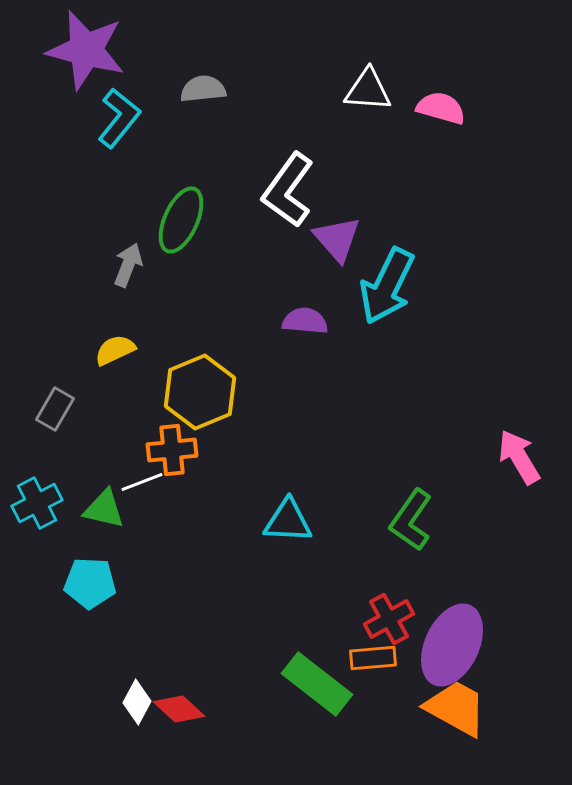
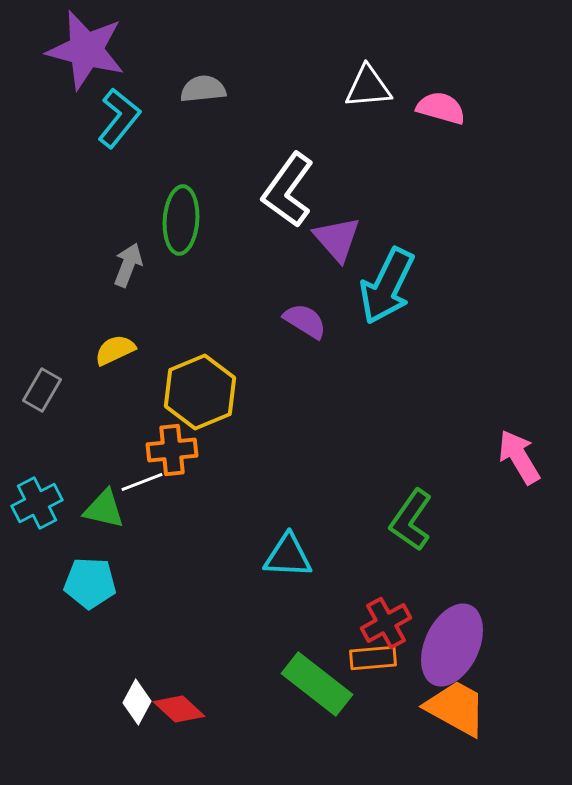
white triangle: moved 3 px up; rotated 9 degrees counterclockwise
green ellipse: rotated 20 degrees counterclockwise
purple semicircle: rotated 27 degrees clockwise
gray rectangle: moved 13 px left, 19 px up
cyan triangle: moved 35 px down
red cross: moved 3 px left, 4 px down
